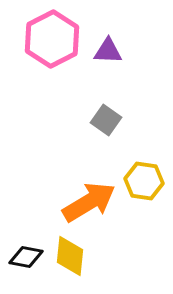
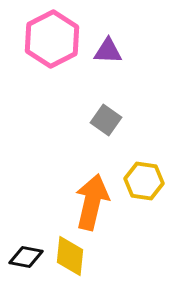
orange arrow: moved 3 px right; rotated 46 degrees counterclockwise
